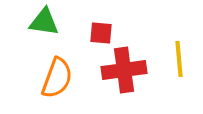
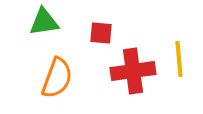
green triangle: rotated 16 degrees counterclockwise
red cross: moved 9 px right, 1 px down
